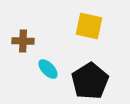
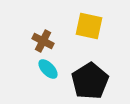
brown cross: moved 20 px right; rotated 25 degrees clockwise
